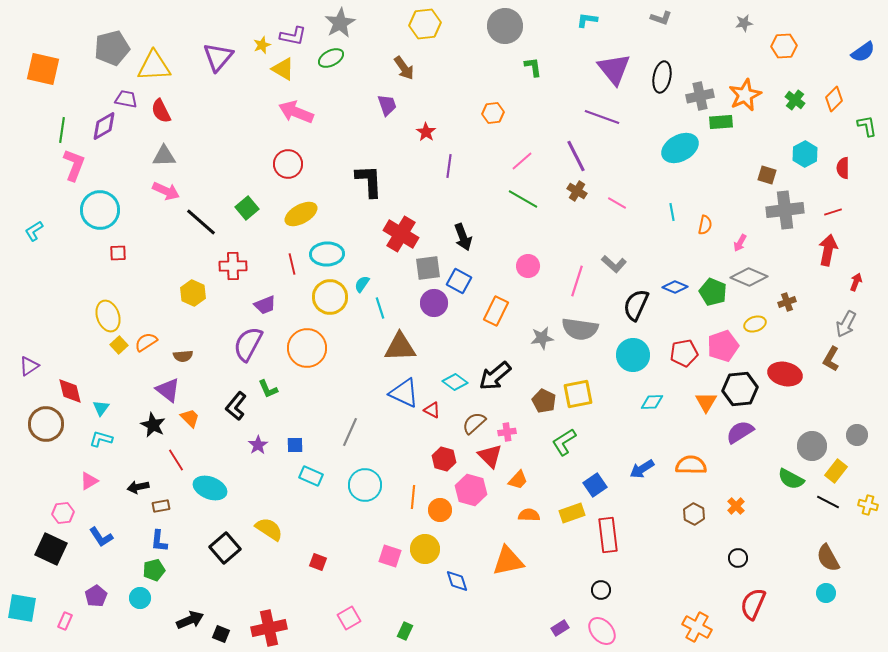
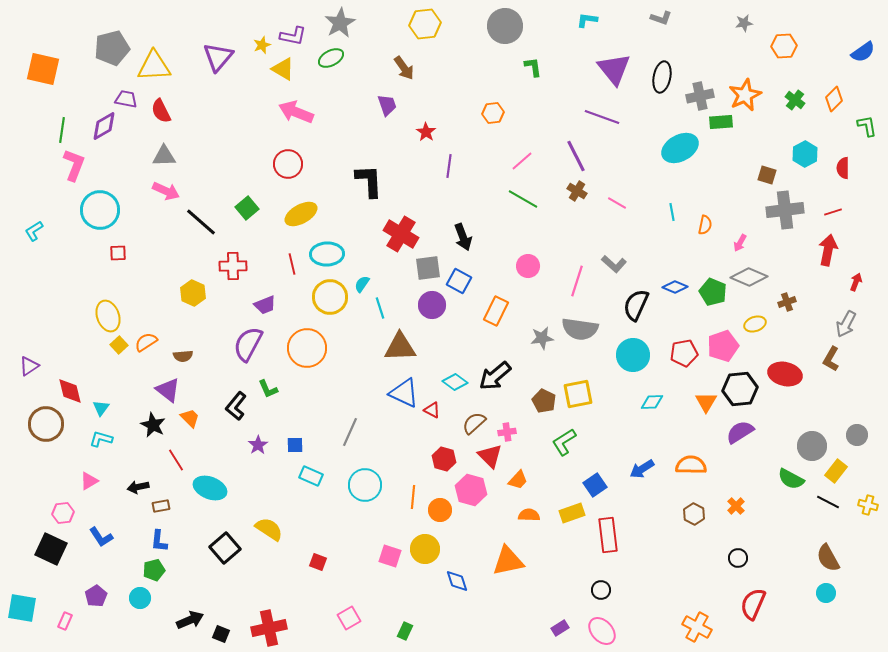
purple circle at (434, 303): moved 2 px left, 2 px down
